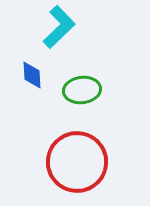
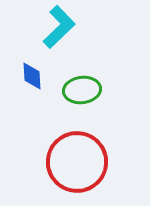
blue diamond: moved 1 px down
